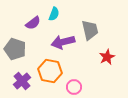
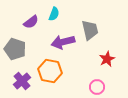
purple semicircle: moved 2 px left, 1 px up
red star: moved 2 px down
pink circle: moved 23 px right
